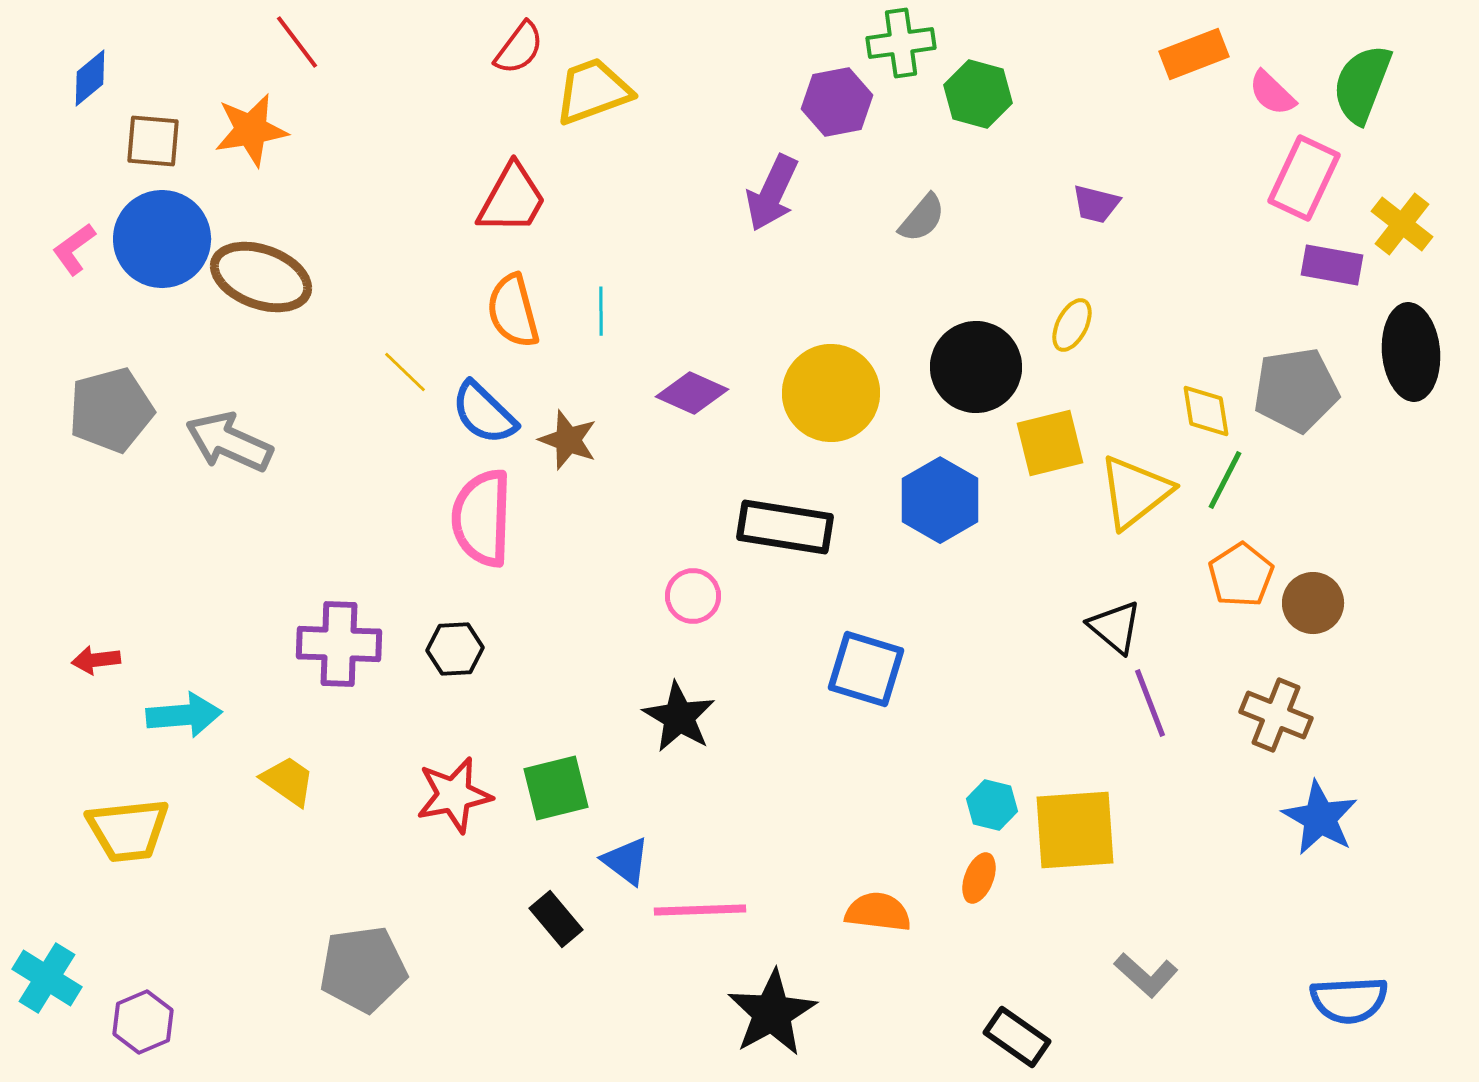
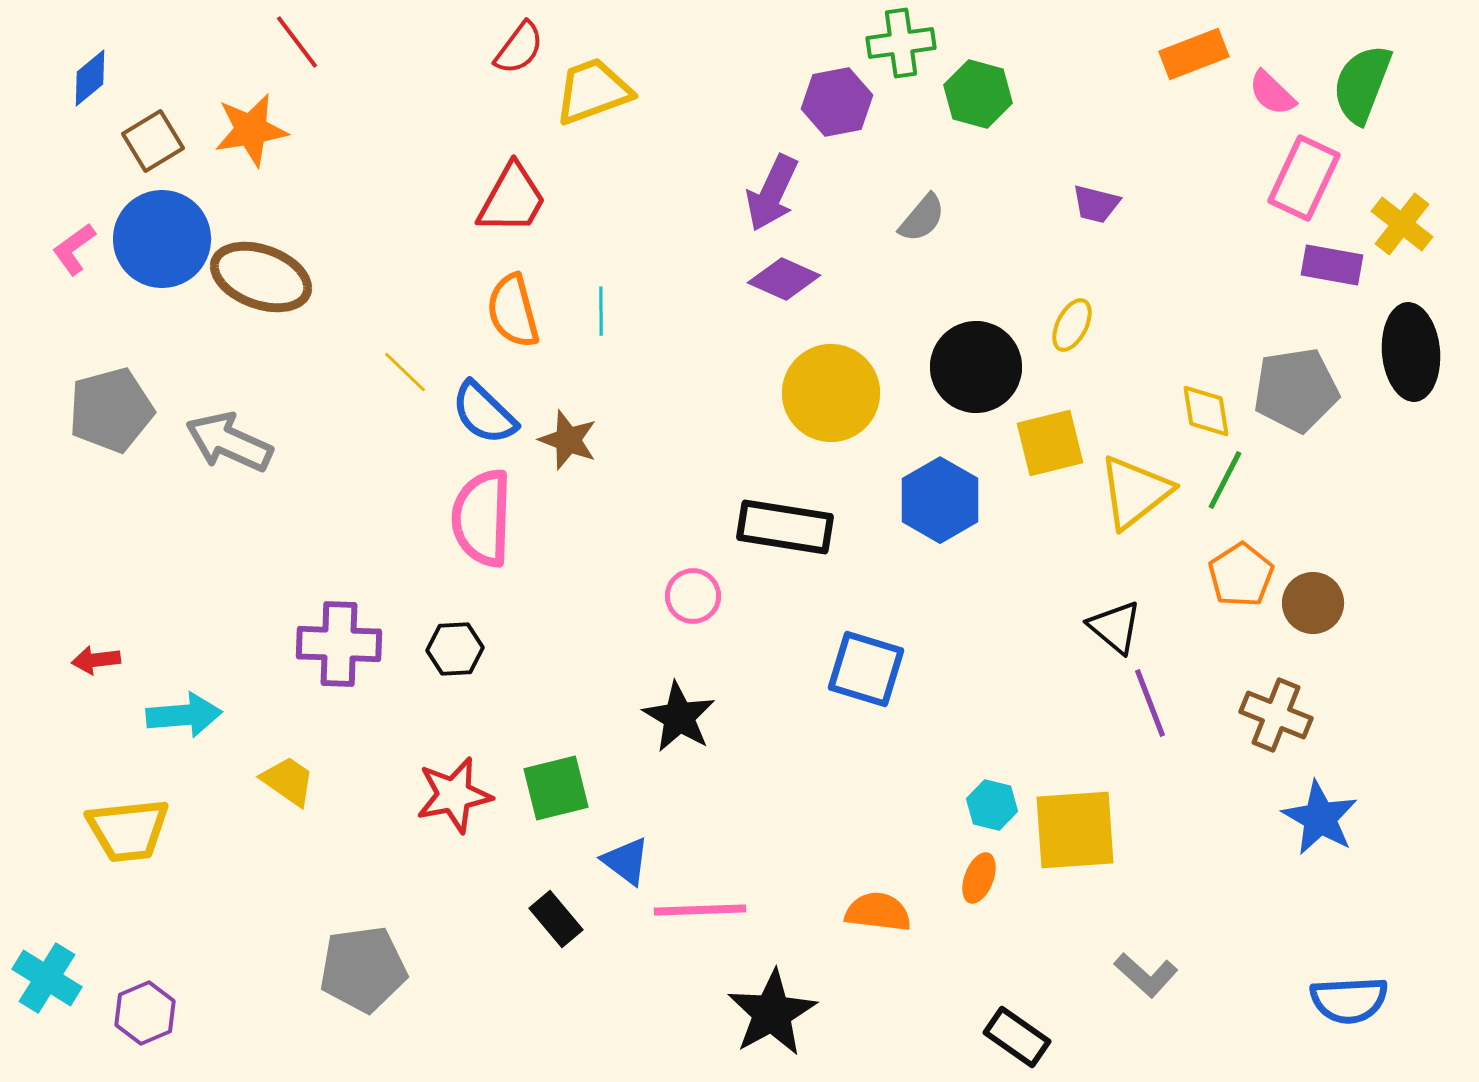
brown square at (153, 141): rotated 36 degrees counterclockwise
purple diamond at (692, 393): moved 92 px right, 114 px up
purple hexagon at (143, 1022): moved 2 px right, 9 px up
